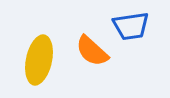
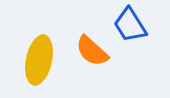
blue trapezoid: moved 1 px left, 1 px up; rotated 66 degrees clockwise
